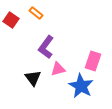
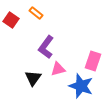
black triangle: rotated 12 degrees clockwise
blue star: rotated 10 degrees counterclockwise
